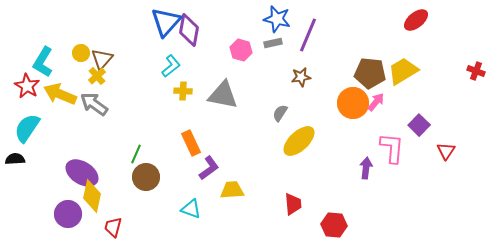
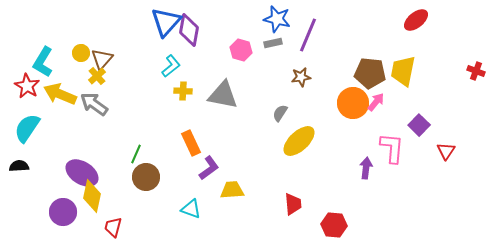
yellow trapezoid at (403, 71): rotated 48 degrees counterclockwise
black semicircle at (15, 159): moved 4 px right, 7 px down
purple circle at (68, 214): moved 5 px left, 2 px up
